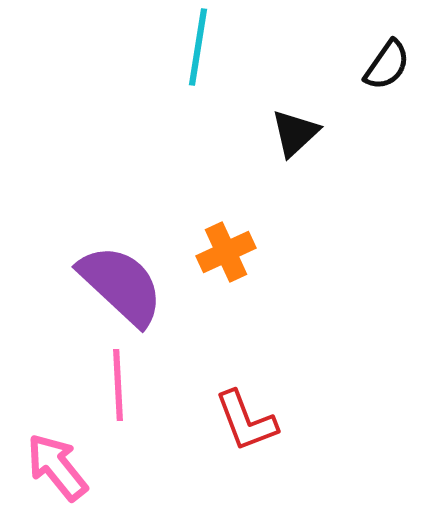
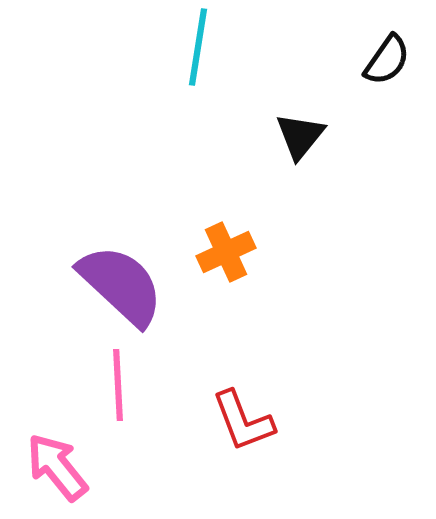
black semicircle: moved 5 px up
black triangle: moved 5 px right, 3 px down; rotated 8 degrees counterclockwise
red L-shape: moved 3 px left
